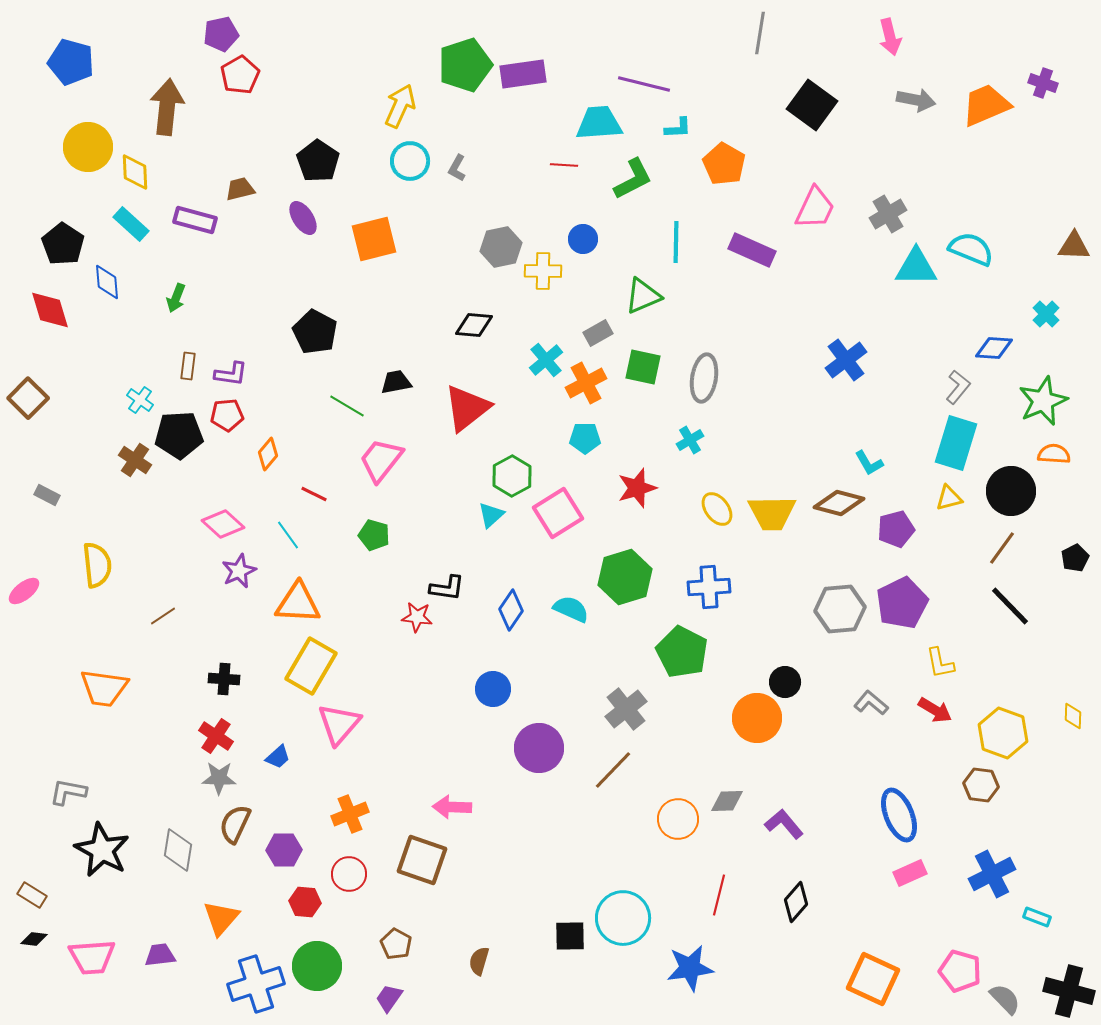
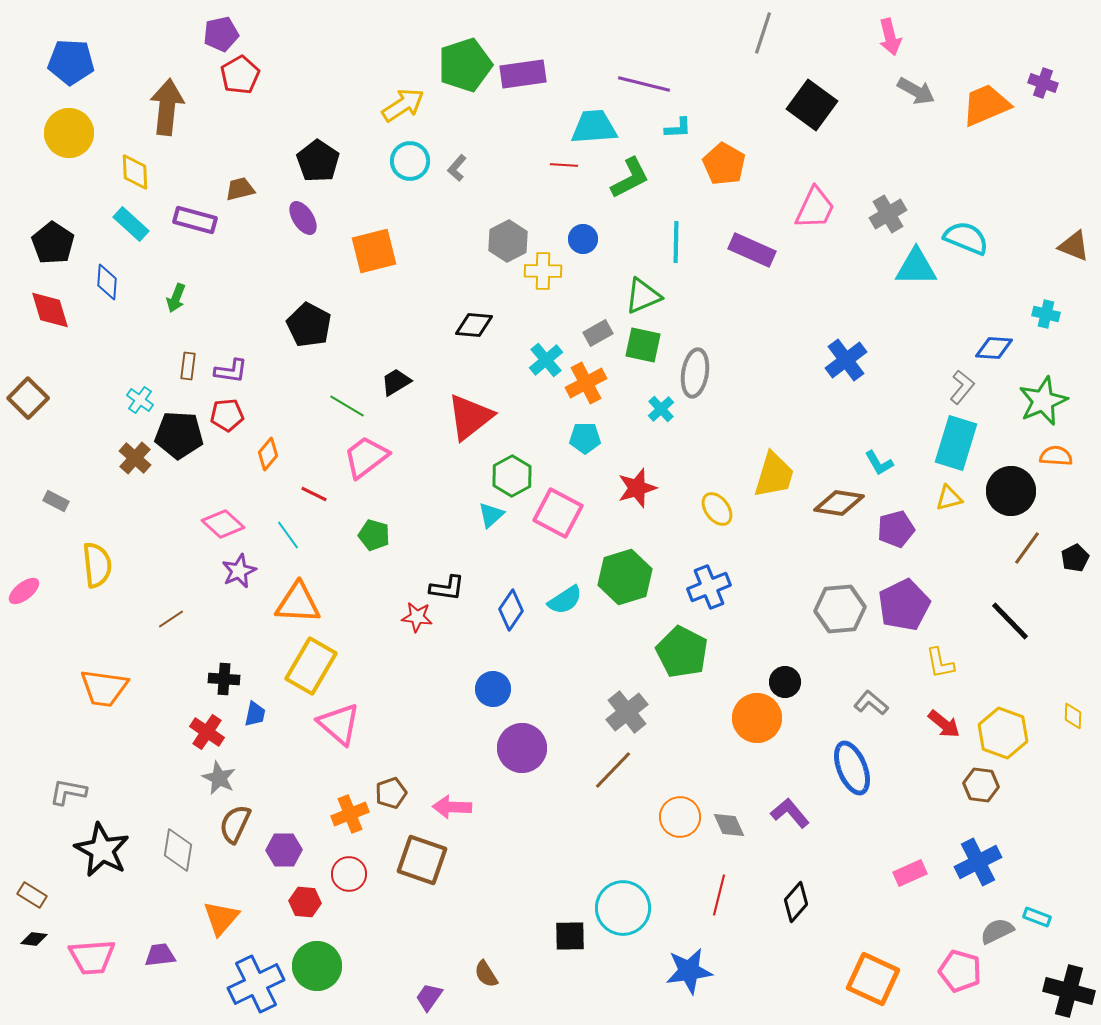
gray line at (760, 33): moved 3 px right; rotated 9 degrees clockwise
blue pentagon at (71, 62): rotated 12 degrees counterclockwise
gray arrow at (916, 100): moved 9 px up; rotated 18 degrees clockwise
yellow arrow at (400, 106): moved 3 px right, 1 px up; rotated 33 degrees clockwise
cyan trapezoid at (599, 123): moved 5 px left, 4 px down
yellow circle at (88, 147): moved 19 px left, 14 px up
gray L-shape at (457, 168): rotated 12 degrees clockwise
green L-shape at (633, 179): moved 3 px left, 1 px up
orange square at (374, 239): moved 12 px down
black pentagon at (63, 244): moved 10 px left, 1 px up
brown triangle at (1074, 246): rotated 20 degrees clockwise
gray hexagon at (501, 247): moved 7 px right, 6 px up; rotated 15 degrees counterclockwise
cyan semicircle at (971, 249): moved 5 px left, 11 px up
blue diamond at (107, 282): rotated 9 degrees clockwise
cyan cross at (1046, 314): rotated 32 degrees counterclockwise
black pentagon at (315, 332): moved 6 px left, 7 px up
green square at (643, 367): moved 22 px up
purple L-shape at (231, 374): moved 3 px up
gray ellipse at (704, 378): moved 9 px left, 5 px up
black trapezoid at (396, 382): rotated 20 degrees counterclockwise
gray L-shape at (958, 387): moved 4 px right
red triangle at (467, 408): moved 3 px right, 9 px down
black pentagon at (179, 435): rotated 6 degrees clockwise
cyan cross at (690, 440): moved 29 px left, 31 px up; rotated 12 degrees counterclockwise
orange semicircle at (1054, 454): moved 2 px right, 2 px down
brown cross at (135, 460): moved 2 px up; rotated 8 degrees clockwise
pink trapezoid at (381, 460): moved 15 px left, 3 px up; rotated 15 degrees clockwise
cyan L-shape at (869, 463): moved 10 px right
gray rectangle at (47, 495): moved 9 px right, 6 px down
brown diamond at (839, 503): rotated 6 degrees counterclockwise
pink square at (558, 513): rotated 30 degrees counterclockwise
yellow trapezoid at (772, 513): moved 2 px right, 38 px up; rotated 72 degrees counterclockwise
brown line at (1002, 548): moved 25 px right
blue cross at (709, 587): rotated 18 degrees counterclockwise
purple pentagon at (902, 603): moved 2 px right, 2 px down
black line at (1010, 606): moved 15 px down
cyan semicircle at (571, 609): moved 6 px left, 9 px up; rotated 123 degrees clockwise
brown line at (163, 616): moved 8 px right, 3 px down
gray cross at (626, 709): moved 1 px right, 3 px down
red arrow at (935, 710): moved 9 px right, 14 px down; rotated 8 degrees clockwise
pink triangle at (339, 724): rotated 30 degrees counterclockwise
red cross at (216, 736): moved 9 px left, 4 px up
purple circle at (539, 748): moved 17 px left
blue trapezoid at (278, 757): moved 23 px left, 43 px up; rotated 36 degrees counterclockwise
gray star at (219, 778): rotated 24 degrees clockwise
gray diamond at (727, 801): moved 2 px right, 24 px down; rotated 68 degrees clockwise
blue ellipse at (899, 815): moved 47 px left, 47 px up
orange circle at (678, 819): moved 2 px right, 2 px up
purple L-shape at (784, 824): moved 6 px right, 11 px up
blue cross at (992, 874): moved 14 px left, 12 px up
cyan circle at (623, 918): moved 10 px up
brown pentagon at (396, 944): moved 5 px left, 151 px up; rotated 24 degrees clockwise
brown semicircle at (479, 961): moved 7 px right, 13 px down; rotated 48 degrees counterclockwise
blue star at (690, 968): moved 1 px left, 3 px down
blue cross at (256, 984): rotated 8 degrees counterclockwise
purple trapezoid at (389, 998): moved 40 px right, 1 px up
gray semicircle at (1005, 999): moved 8 px left, 68 px up; rotated 72 degrees counterclockwise
